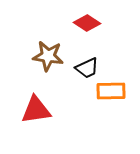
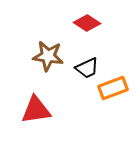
orange rectangle: moved 2 px right, 3 px up; rotated 20 degrees counterclockwise
